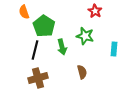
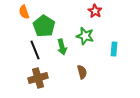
black line: rotated 36 degrees counterclockwise
